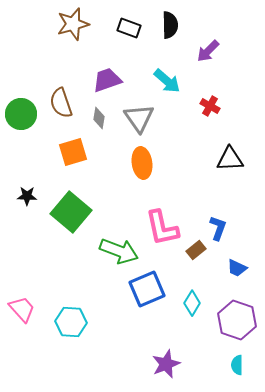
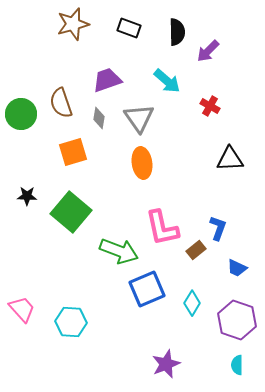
black semicircle: moved 7 px right, 7 px down
